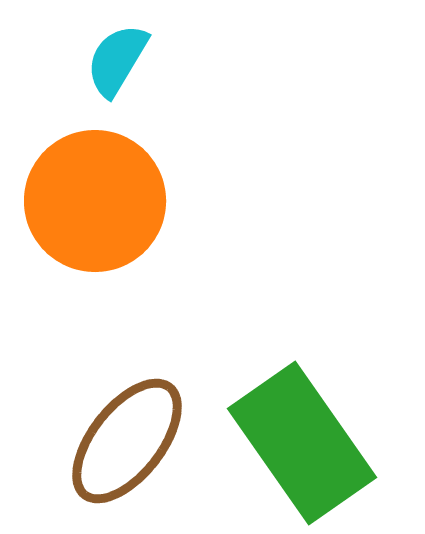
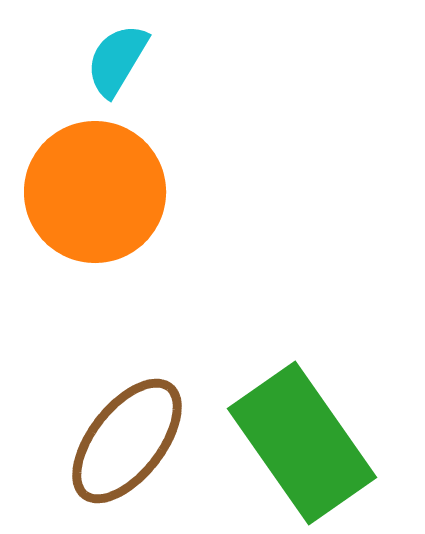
orange circle: moved 9 px up
